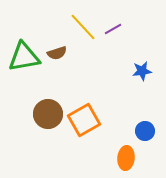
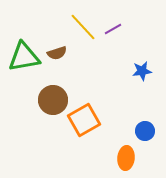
brown circle: moved 5 px right, 14 px up
